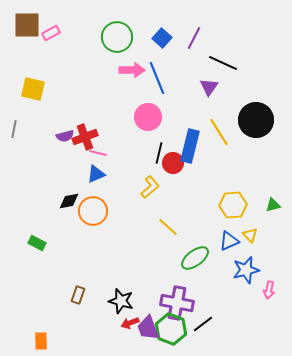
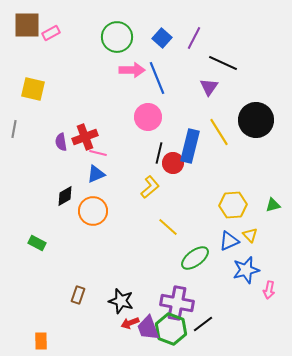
purple semicircle at (65, 136): moved 4 px left, 6 px down; rotated 96 degrees clockwise
black diamond at (69, 201): moved 4 px left, 5 px up; rotated 20 degrees counterclockwise
